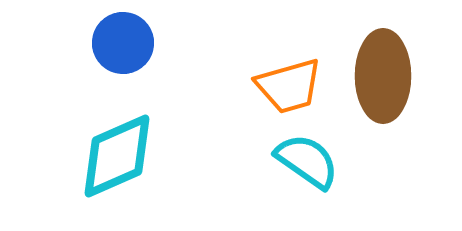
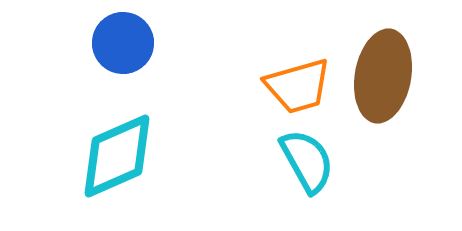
brown ellipse: rotated 10 degrees clockwise
orange trapezoid: moved 9 px right
cyan semicircle: rotated 26 degrees clockwise
